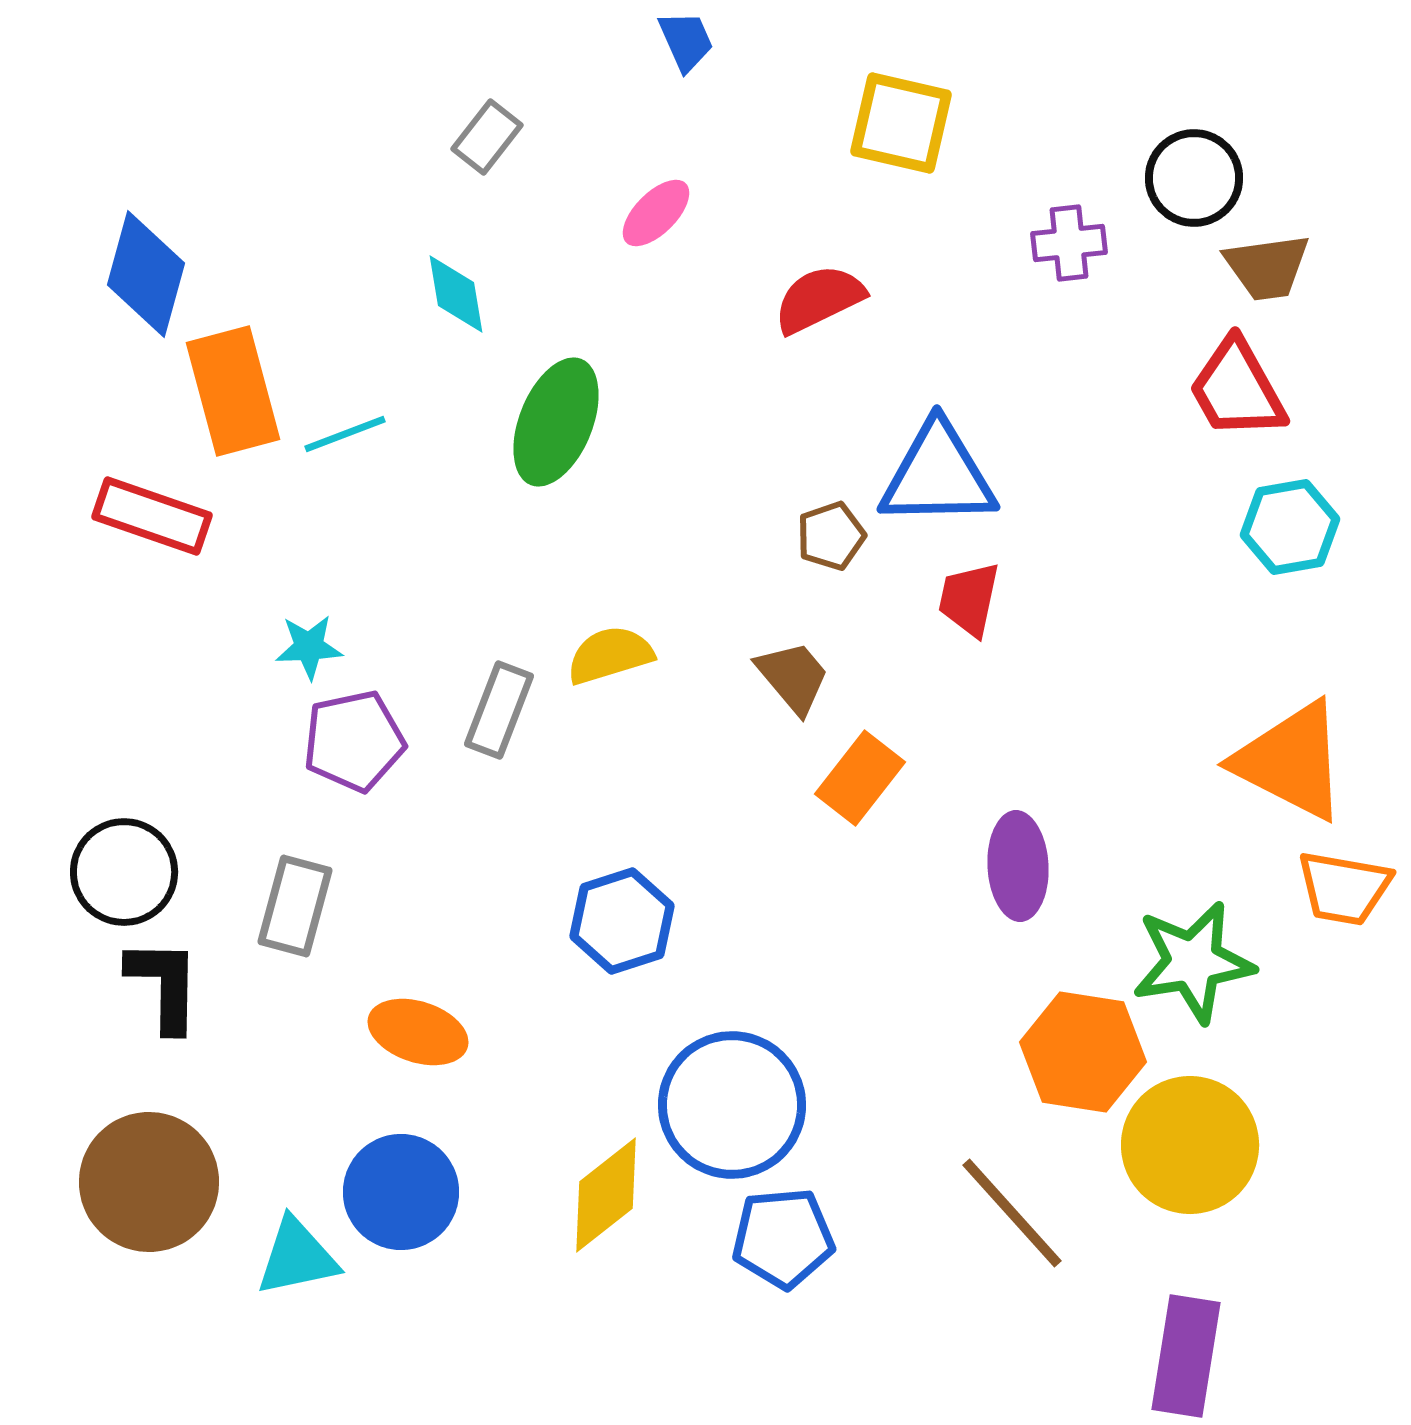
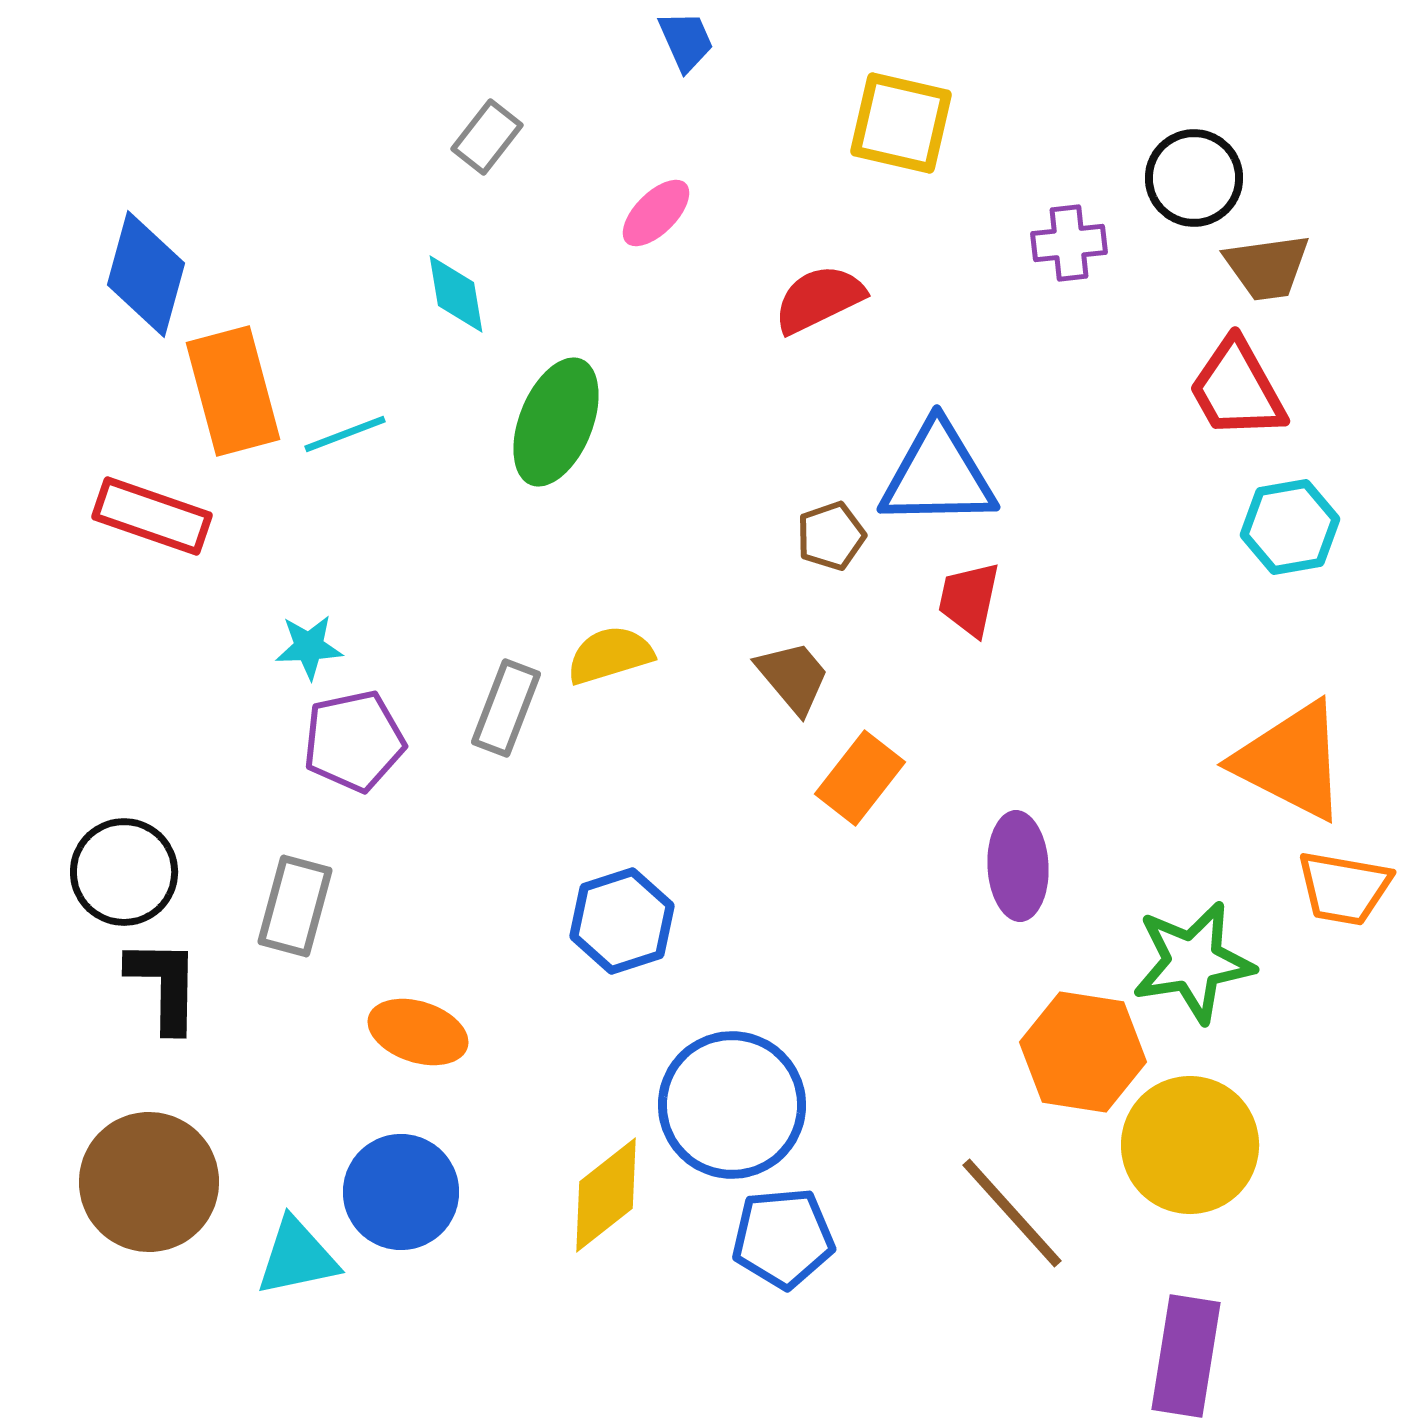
gray rectangle at (499, 710): moved 7 px right, 2 px up
